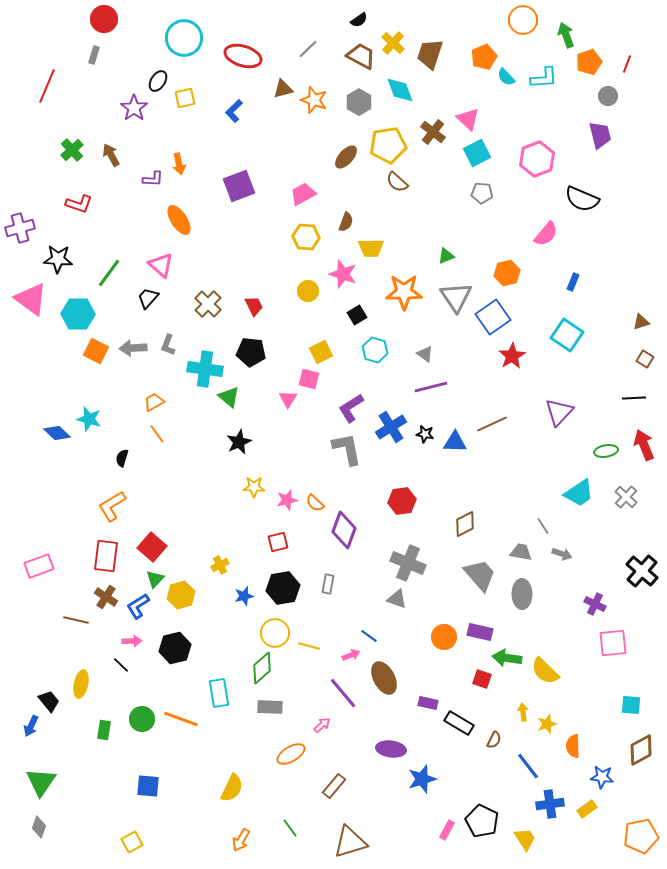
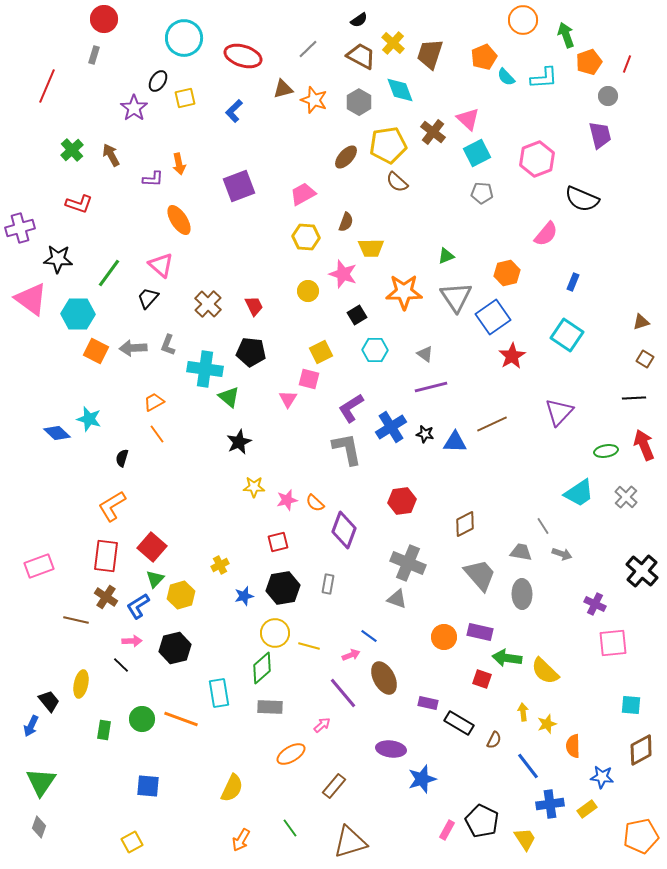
cyan hexagon at (375, 350): rotated 15 degrees counterclockwise
